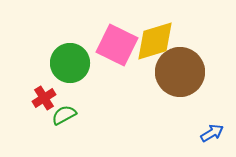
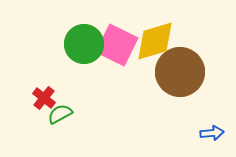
green circle: moved 14 px right, 19 px up
red cross: rotated 20 degrees counterclockwise
green semicircle: moved 4 px left, 1 px up
blue arrow: rotated 25 degrees clockwise
